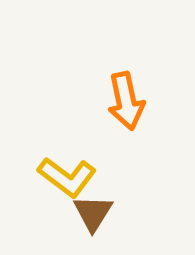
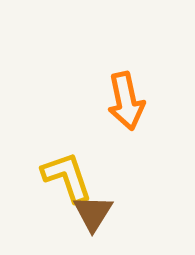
yellow L-shape: rotated 146 degrees counterclockwise
